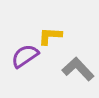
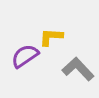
yellow L-shape: moved 1 px right, 1 px down
